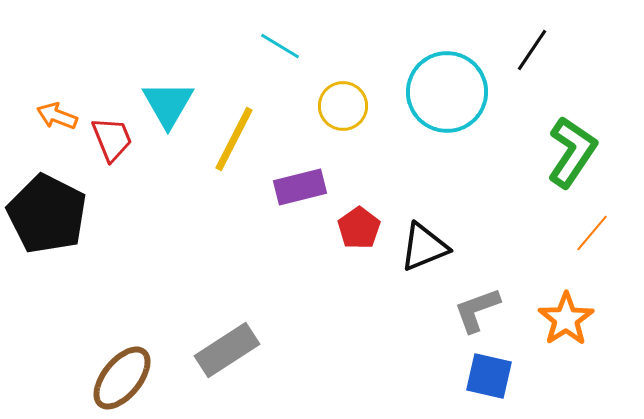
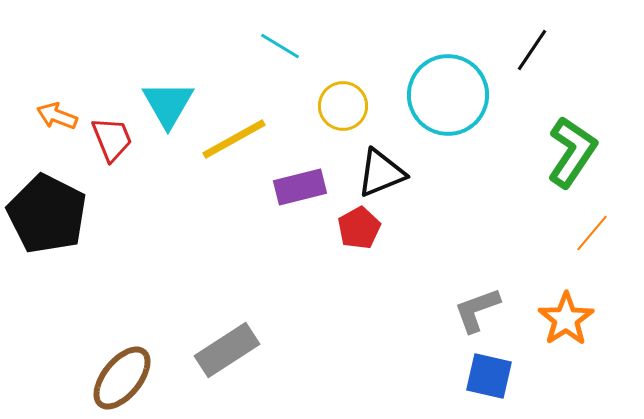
cyan circle: moved 1 px right, 3 px down
yellow line: rotated 34 degrees clockwise
red pentagon: rotated 6 degrees clockwise
black triangle: moved 43 px left, 74 px up
